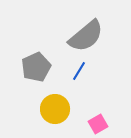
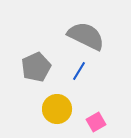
gray semicircle: rotated 114 degrees counterclockwise
yellow circle: moved 2 px right
pink square: moved 2 px left, 2 px up
